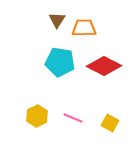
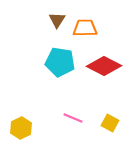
orange trapezoid: moved 1 px right
yellow hexagon: moved 16 px left, 12 px down
